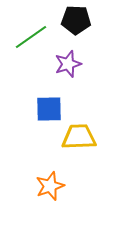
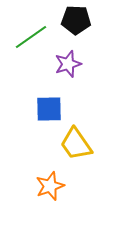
yellow trapezoid: moved 3 px left, 7 px down; rotated 123 degrees counterclockwise
